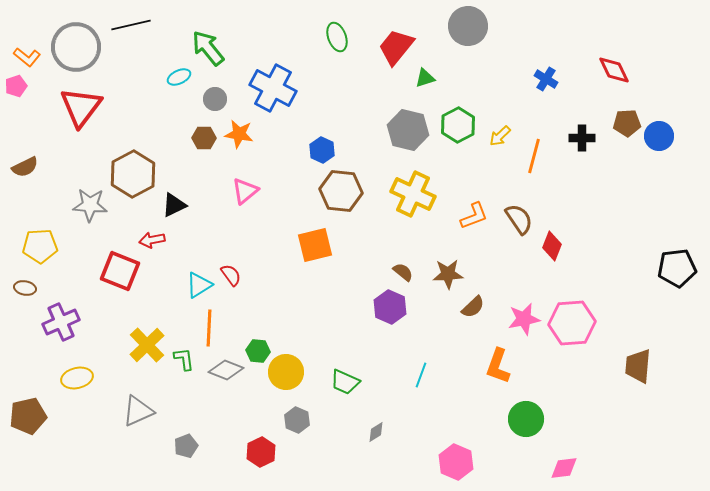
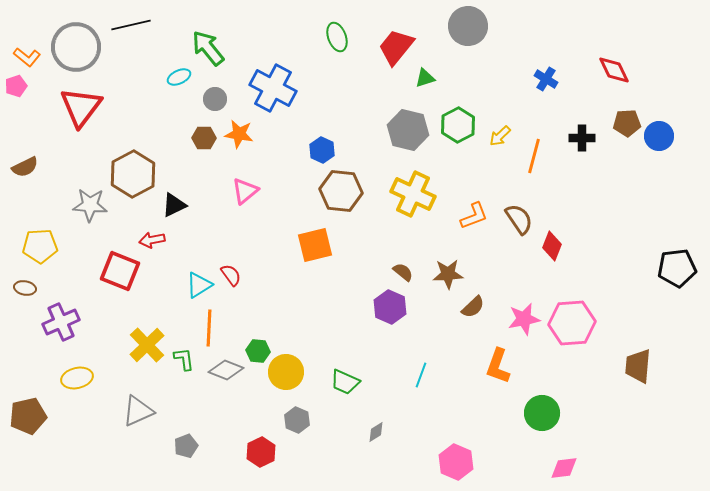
green circle at (526, 419): moved 16 px right, 6 px up
